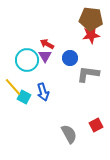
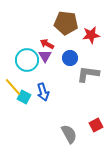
brown pentagon: moved 25 px left, 4 px down
